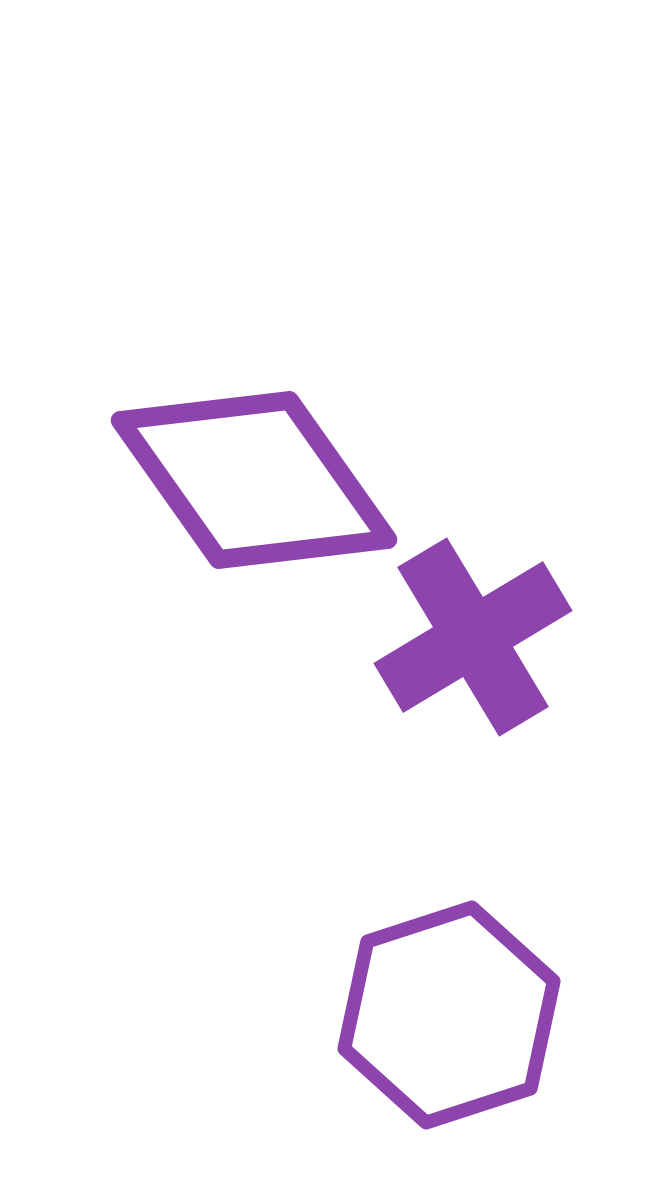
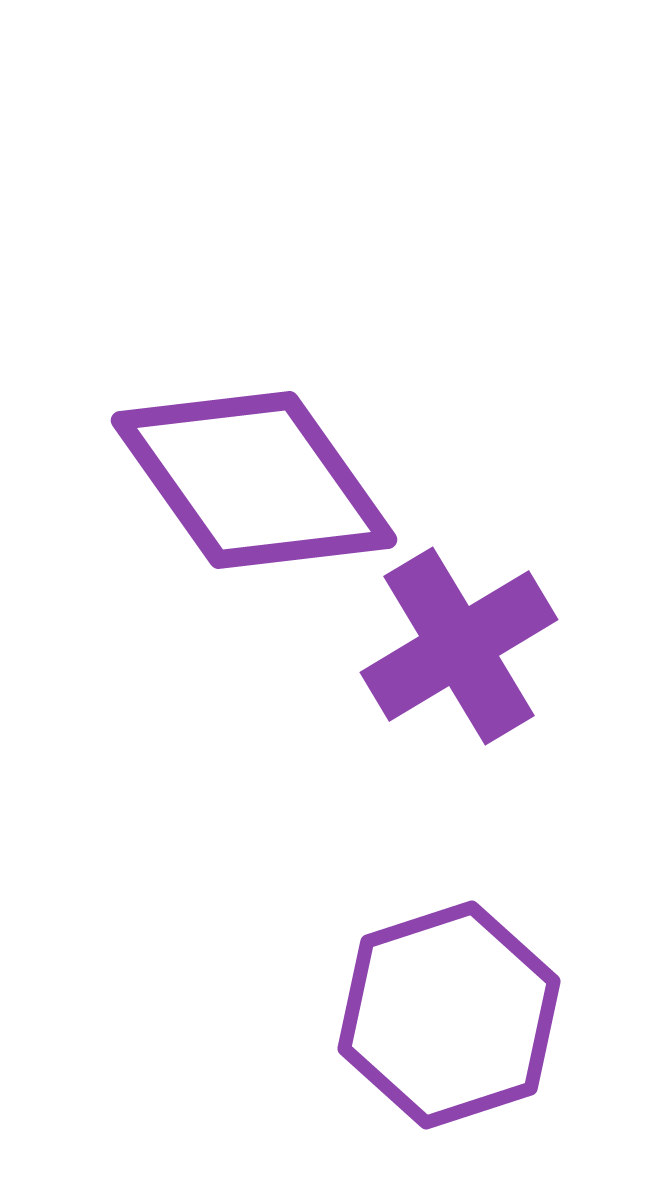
purple cross: moved 14 px left, 9 px down
